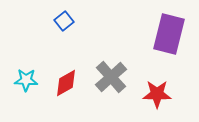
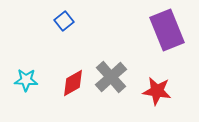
purple rectangle: moved 2 px left, 4 px up; rotated 36 degrees counterclockwise
red diamond: moved 7 px right
red star: moved 3 px up; rotated 8 degrees clockwise
